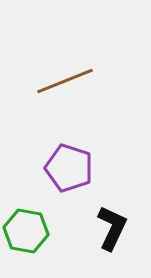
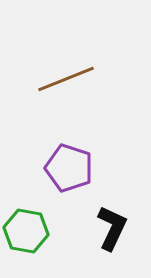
brown line: moved 1 px right, 2 px up
